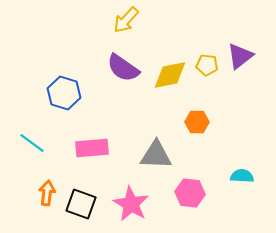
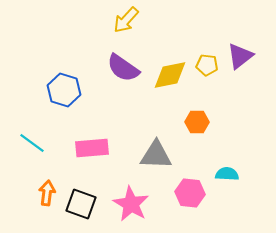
blue hexagon: moved 3 px up
cyan semicircle: moved 15 px left, 2 px up
